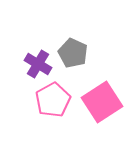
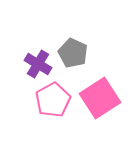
pink square: moved 2 px left, 4 px up
